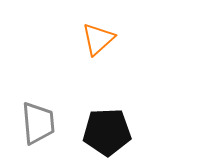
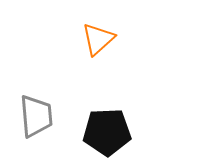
gray trapezoid: moved 2 px left, 7 px up
